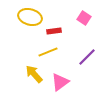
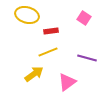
yellow ellipse: moved 3 px left, 2 px up
red rectangle: moved 3 px left
purple line: moved 1 px down; rotated 60 degrees clockwise
yellow arrow: rotated 96 degrees clockwise
pink triangle: moved 7 px right
